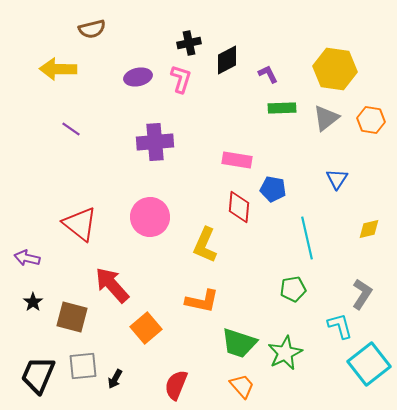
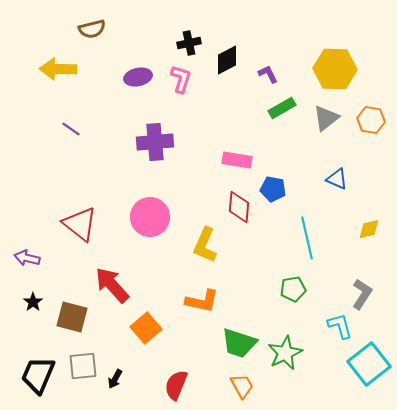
yellow hexagon: rotated 6 degrees counterclockwise
green rectangle: rotated 28 degrees counterclockwise
blue triangle: rotated 40 degrees counterclockwise
orange trapezoid: rotated 12 degrees clockwise
